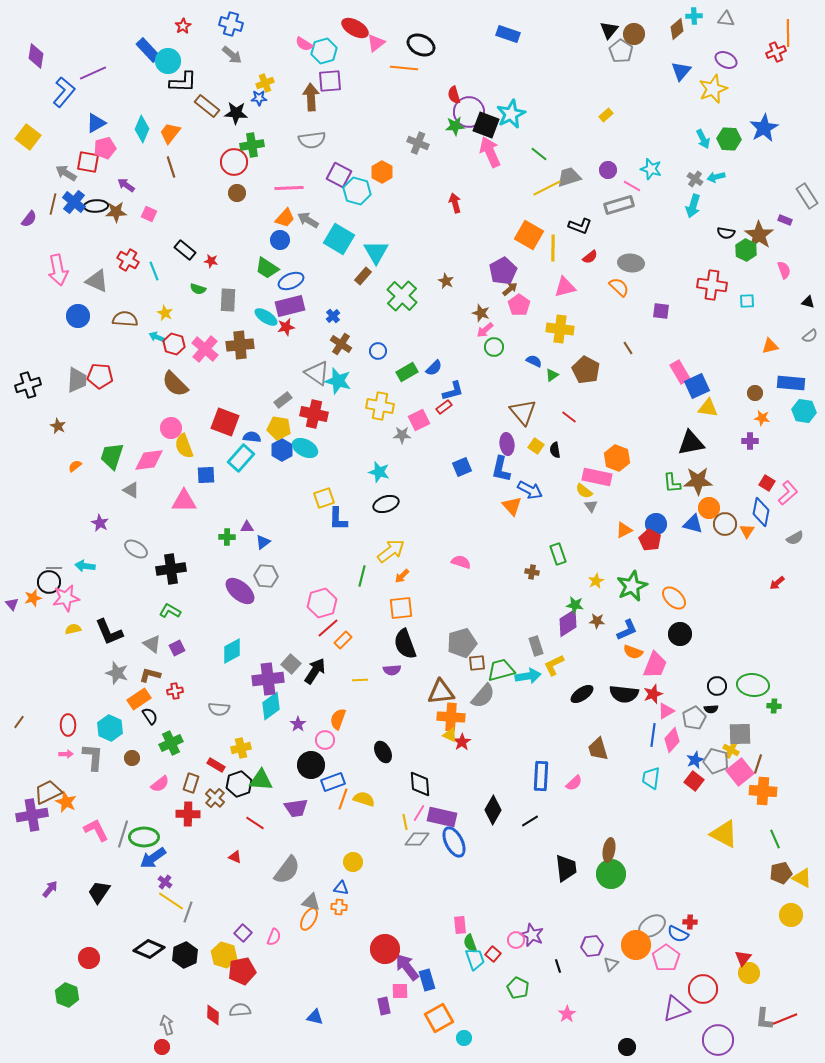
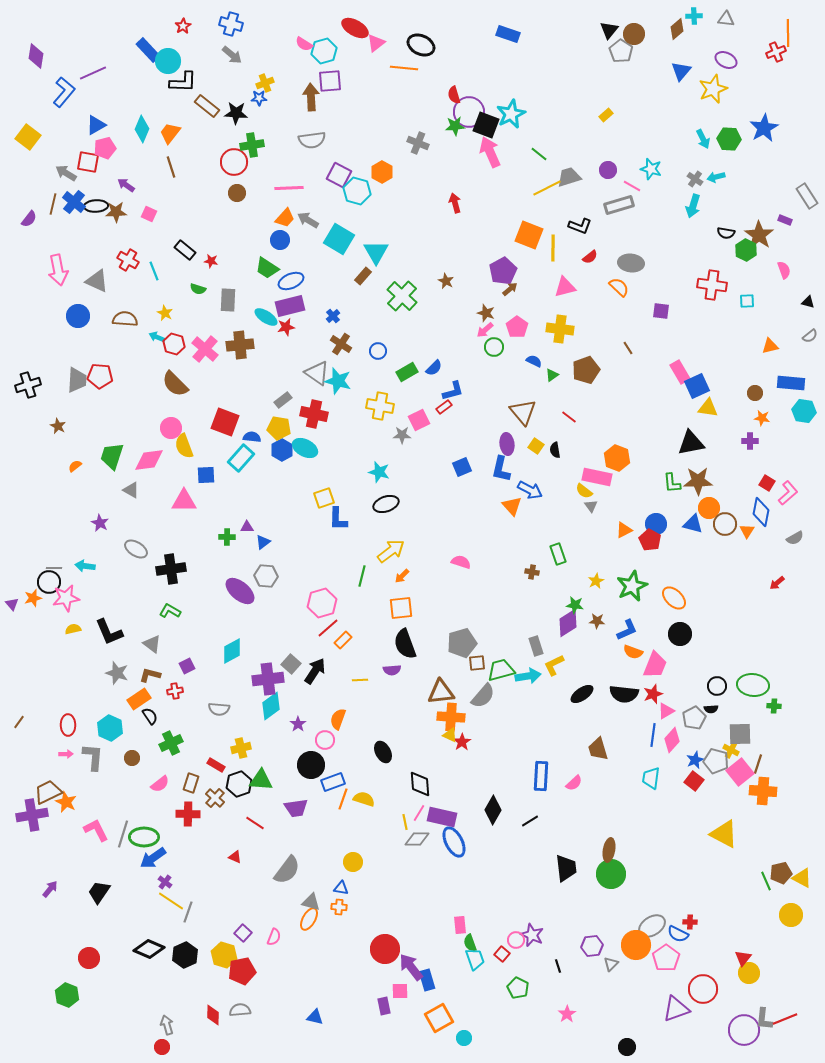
blue triangle at (96, 123): moved 2 px down
orange square at (529, 235): rotated 8 degrees counterclockwise
pink pentagon at (519, 305): moved 2 px left, 22 px down
brown star at (481, 313): moved 5 px right
brown pentagon at (586, 370): rotated 24 degrees clockwise
purple square at (177, 648): moved 10 px right, 18 px down
green line at (775, 839): moved 9 px left, 42 px down
red square at (493, 954): moved 9 px right
purple arrow at (407, 967): moved 4 px right
purple circle at (718, 1040): moved 26 px right, 10 px up
